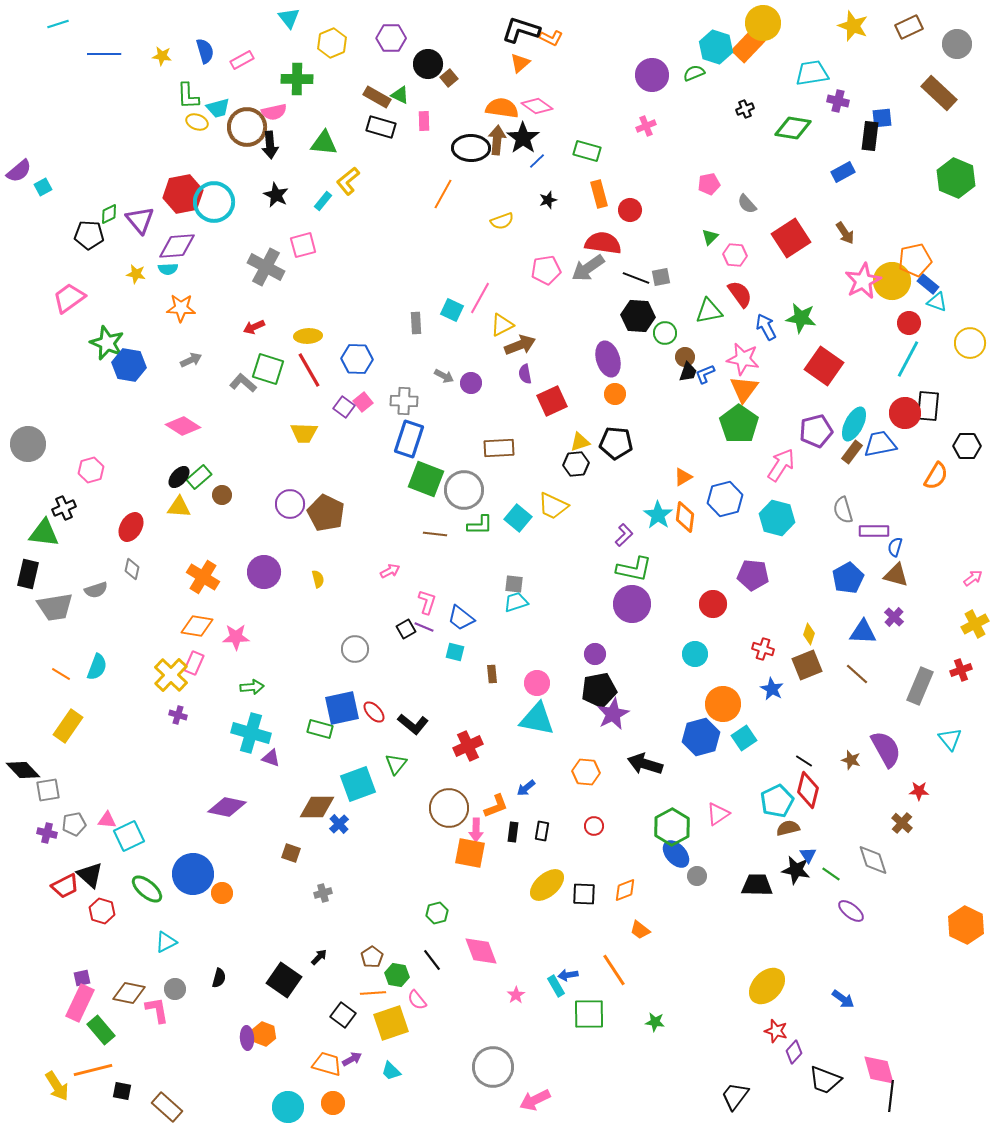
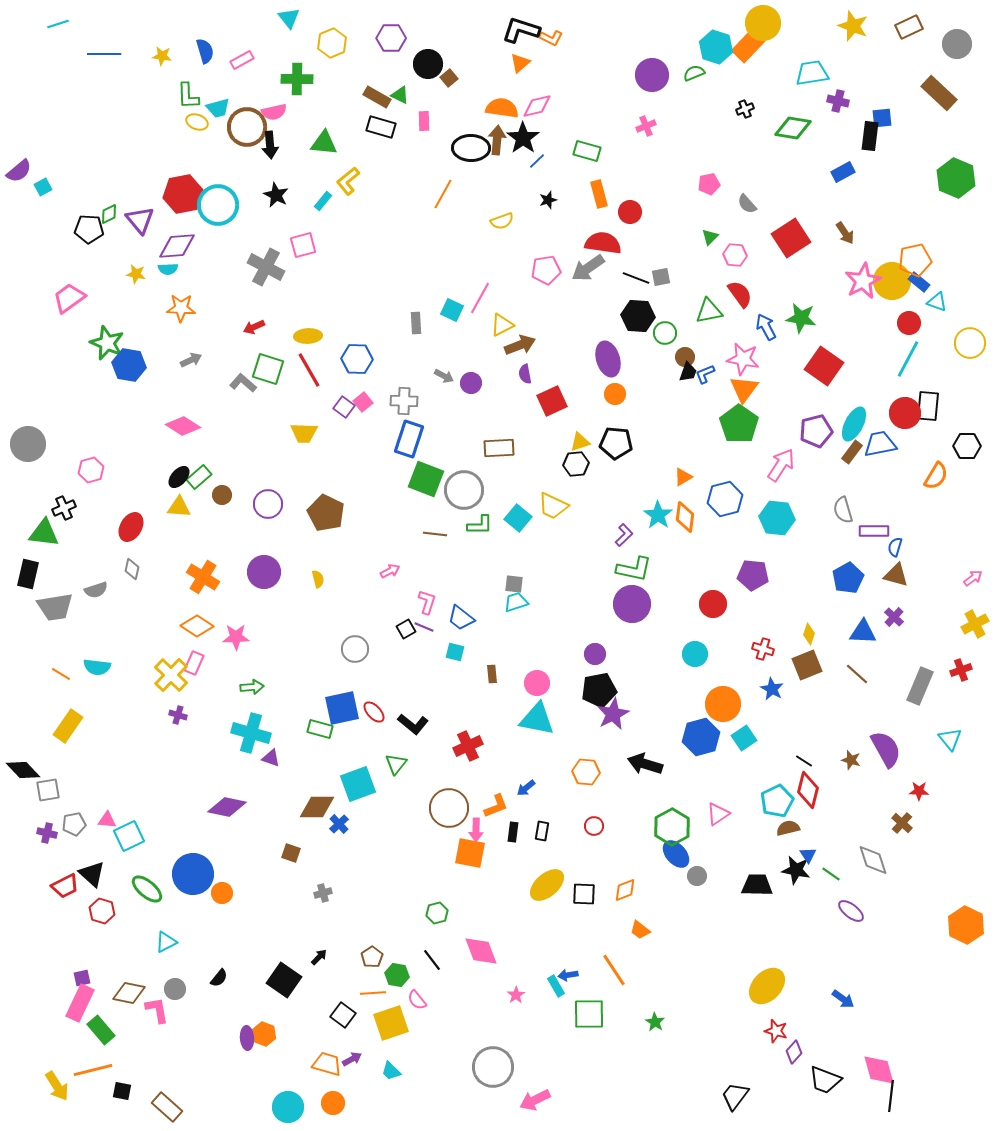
pink diamond at (537, 106): rotated 48 degrees counterclockwise
cyan circle at (214, 202): moved 4 px right, 3 px down
red circle at (630, 210): moved 2 px down
black pentagon at (89, 235): moved 6 px up
blue rectangle at (928, 284): moved 9 px left, 2 px up
purple circle at (290, 504): moved 22 px left
cyan hexagon at (777, 518): rotated 8 degrees counterclockwise
orange diamond at (197, 626): rotated 24 degrees clockwise
cyan semicircle at (97, 667): rotated 76 degrees clockwise
black triangle at (90, 875): moved 2 px right, 1 px up
black semicircle at (219, 978): rotated 24 degrees clockwise
green star at (655, 1022): rotated 24 degrees clockwise
